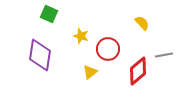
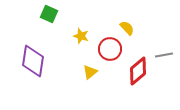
yellow semicircle: moved 15 px left, 5 px down
red circle: moved 2 px right
purple diamond: moved 7 px left, 6 px down
